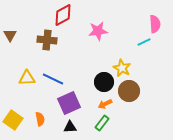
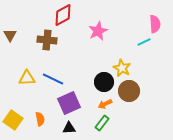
pink star: rotated 18 degrees counterclockwise
black triangle: moved 1 px left, 1 px down
